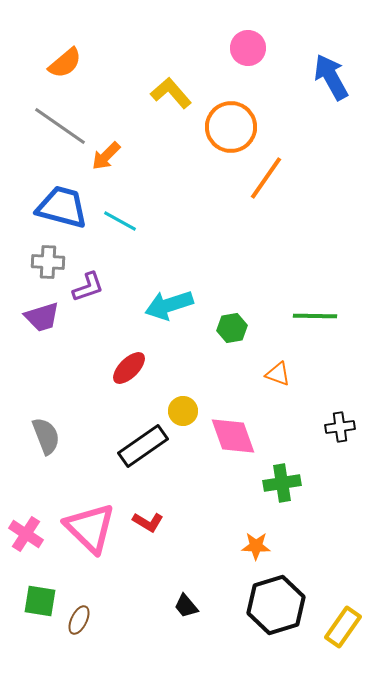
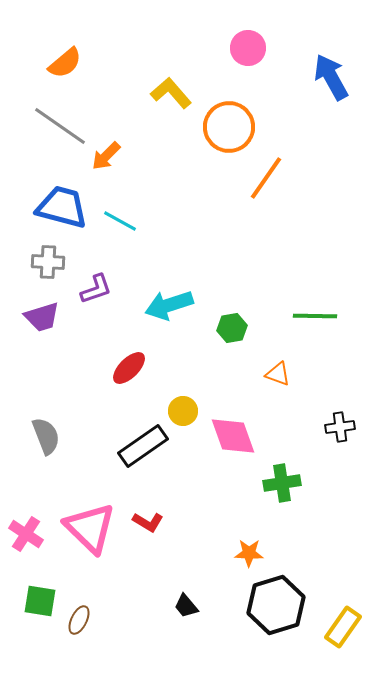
orange circle: moved 2 px left
purple L-shape: moved 8 px right, 2 px down
orange star: moved 7 px left, 7 px down
